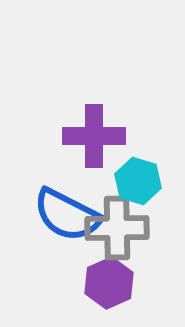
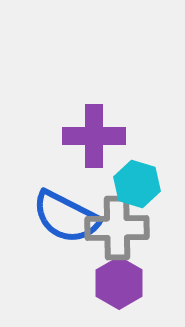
cyan hexagon: moved 1 px left, 3 px down
blue semicircle: moved 1 px left, 2 px down
purple hexagon: moved 10 px right; rotated 6 degrees counterclockwise
